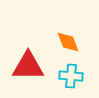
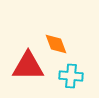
orange diamond: moved 12 px left, 2 px down
